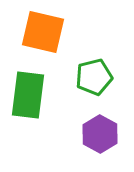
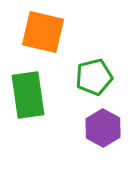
green rectangle: rotated 15 degrees counterclockwise
purple hexagon: moved 3 px right, 6 px up
